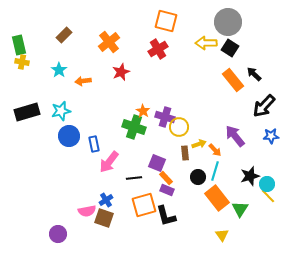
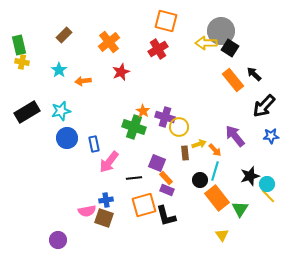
gray circle at (228, 22): moved 7 px left, 9 px down
black rectangle at (27, 112): rotated 15 degrees counterclockwise
blue circle at (69, 136): moved 2 px left, 2 px down
black circle at (198, 177): moved 2 px right, 3 px down
blue cross at (106, 200): rotated 24 degrees clockwise
purple circle at (58, 234): moved 6 px down
